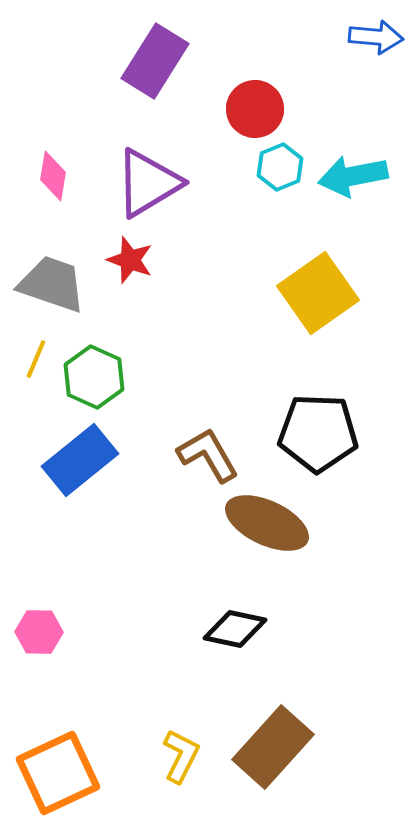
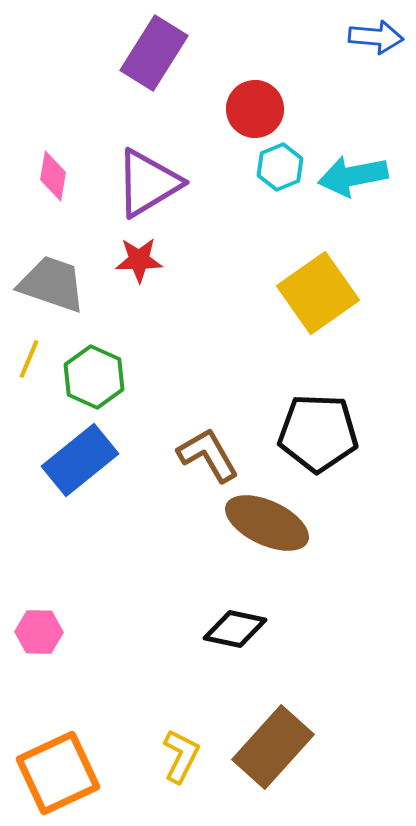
purple rectangle: moved 1 px left, 8 px up
red star: moved 9 px right; rotated 21 degrees counterclockwise
yellow line: moved 7 px left
